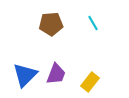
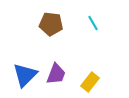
brown pentagon: rotated 10 degrees clockwise
